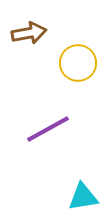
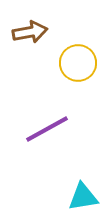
brown arrow: moved 1 px right, 1 px up
purple line: moved 1 px left
